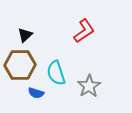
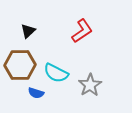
red L-shape: moved 2 px left
black triangle: moved 3 px right, 4 px up
cyan semicircle: rotated 45 degrees counterclockwise
gray star: moved 1 px right, 1 px up
